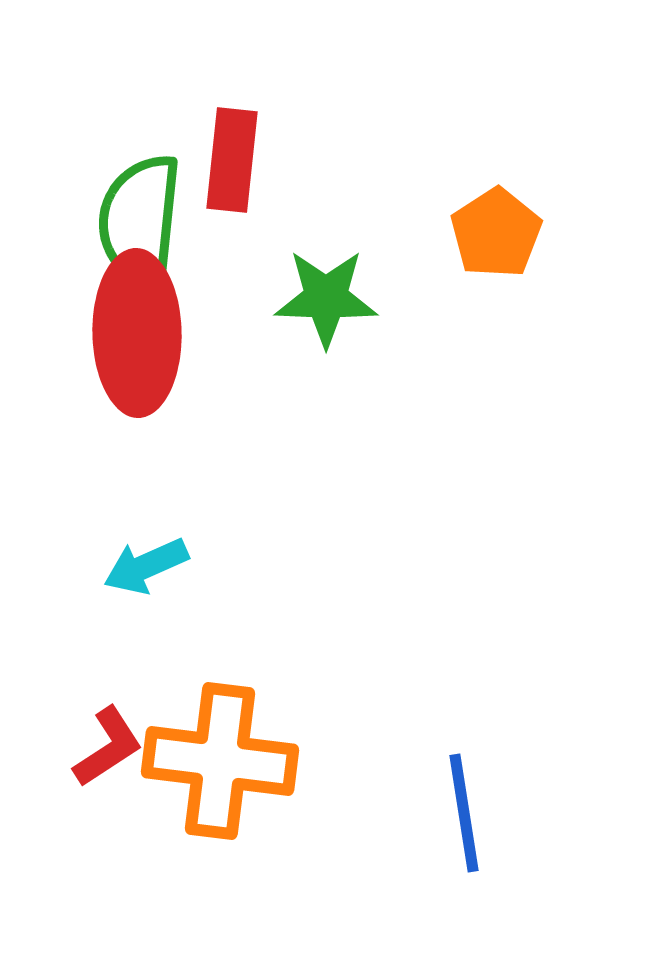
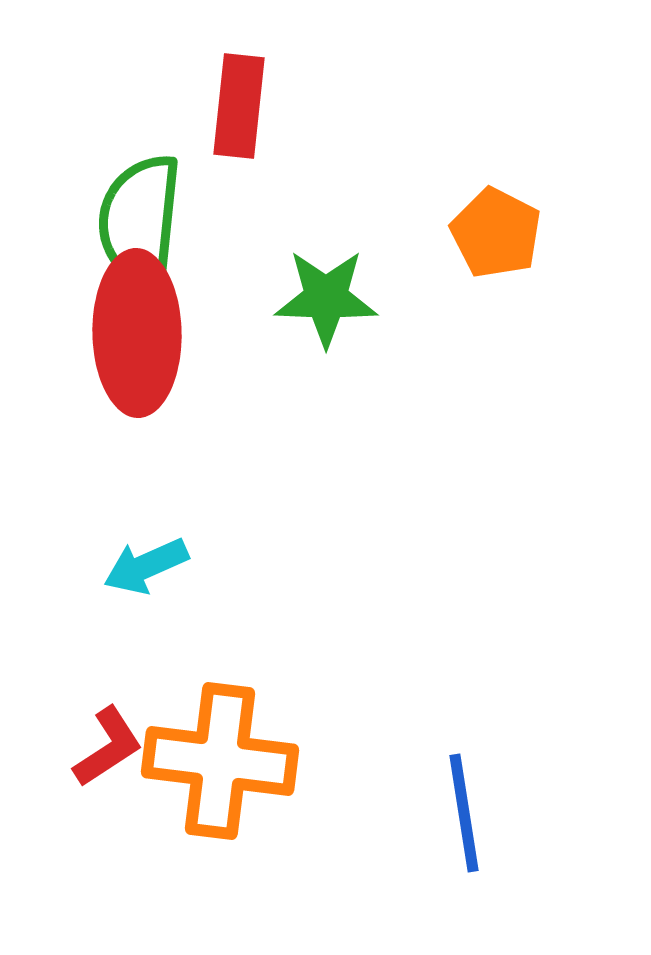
red rectangle: moved 7 px right, 54 px up
orange pentagon: rotated 12 degrees counterclockwise
